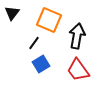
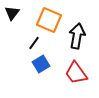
red trapezoid: moved 2 px left, 3 px down
